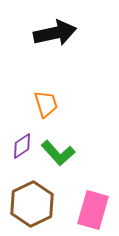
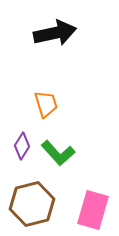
purple diamond: rotated 24 degrees counterclockwise
brown hexagon: rotated 12 degrees clockwise
